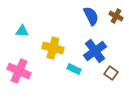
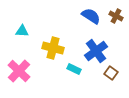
blue semicircle: rotated 30 degrees counterclockwise
blue cross: moved 1 px right
pink cross: rotated 20 degrees clockwise
